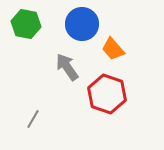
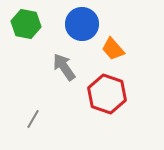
gray arrow: moved 3 px left
